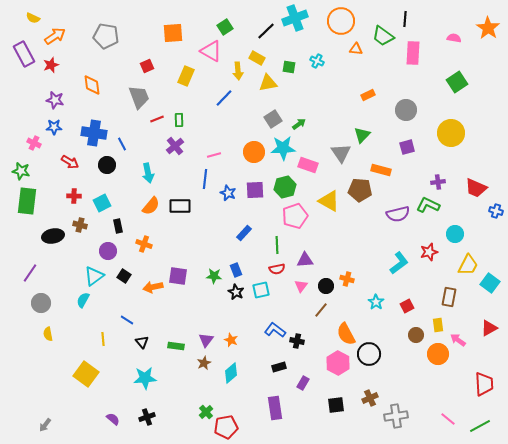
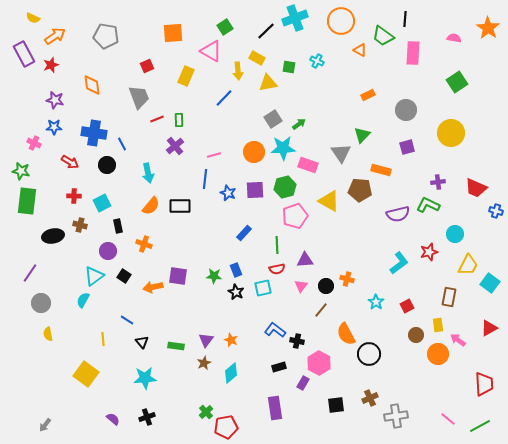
orange triangle at (356, 49): moved 4 px right, 1 px down; rotated 24 degrees clockwise
cyan square at (261, 290): moved 2 px right, 2 px up
pink hexagon at (338, 363): moved 19 px left
